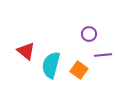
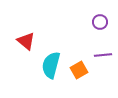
purple circle: moved 11 px right, 12 px up
red triangle: moved 10 px up
orange square: rotated 24 degrees clockwise
